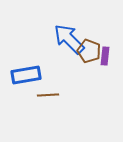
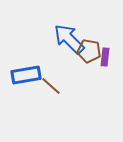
brown pentagon: rotated 10 degrees counterclockwise
purple rectangle: moved 1 px down
brown line: moved 3 px right, 9 px up; rotated 45 degrees clockwise
